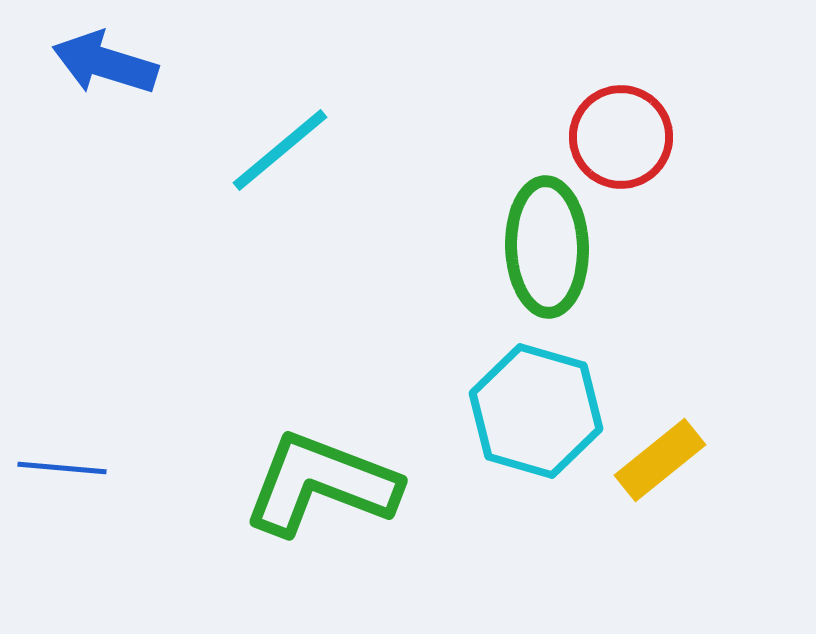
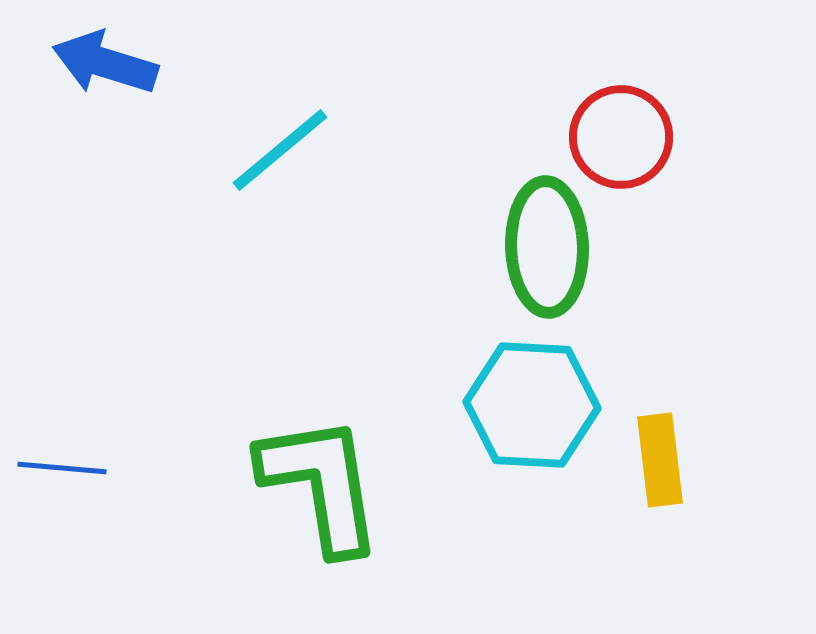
cyan hexagon: moved 4 px left, 6 px up; rotated 13 degrees counterclockwise
yellow rectangle: rotated 58 degrees counterclockwise
green L-shape: rotated 60 degrees clockwise
